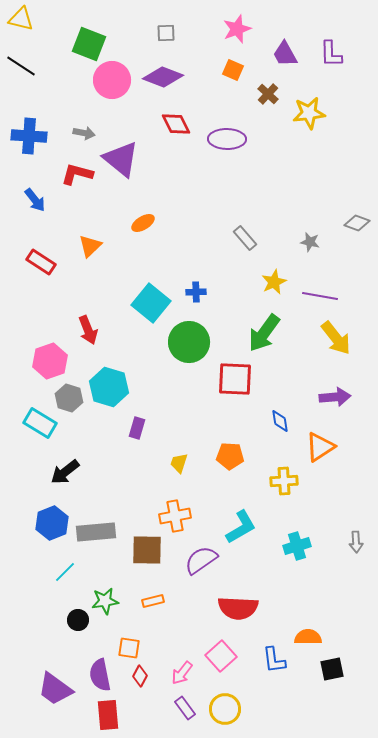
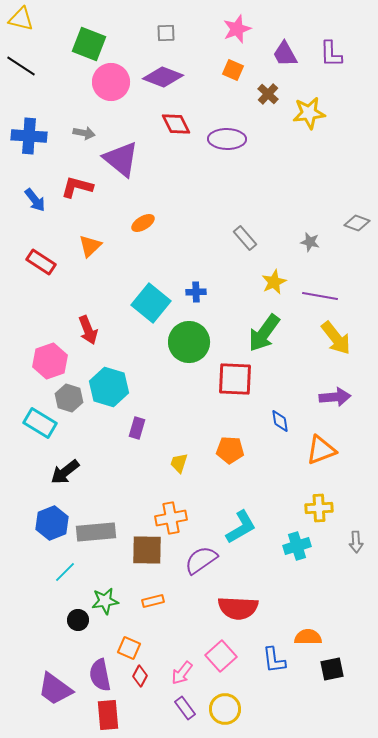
pink circle at (112, 80): moved 1 px left, 2 px down
red L-shape at (77, 174): moved 13 px down
orange triangle at (320, 447): moved 1 px right, 3 px down; rotated 12 degrees clockwise
orange pentagon at (230, 456): moved 6 px up
yellow cross at (284, 481): moved 35 px right, 27 px down
orange cross at (175, 516): moved 4 px left, 2 px down
orange square at (129, 648): rotated 15 degrees clockwise
